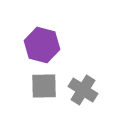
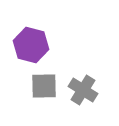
purple hexagon: moved 11 px left
